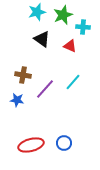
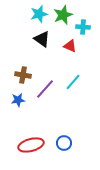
cyan star: moved 2 px right, 2 px down
blue star: moved 1 px right; rotated 16 degrees counterclockwise
